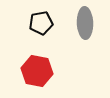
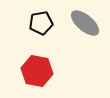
gray ellipse: rotated 48 degrees counterclockwise
